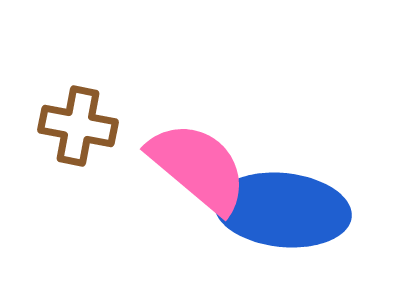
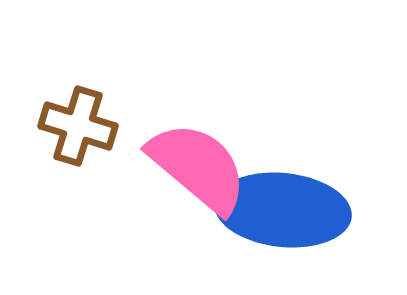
brown cross: rotated 6 degrees clockwise
